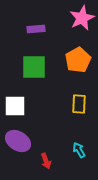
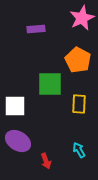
orange pentagon: rotated 15 degrees counterclockwise
green square: moved 16 px right, 17 px down
